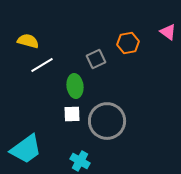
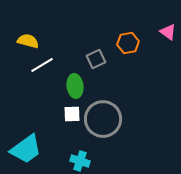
gray circle: moved 4 px left, 2 px up
cyan cross: rotated 12 degrees counterclockwise
